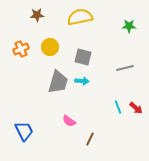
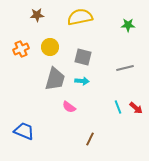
green star: moved 1 px left, 1 px up
gray trapezoid: moved 3 px left, 3 px up
pink semicircle: moved 14 px up
blue trapezoid: rotated 40 degrees counterclockwise
